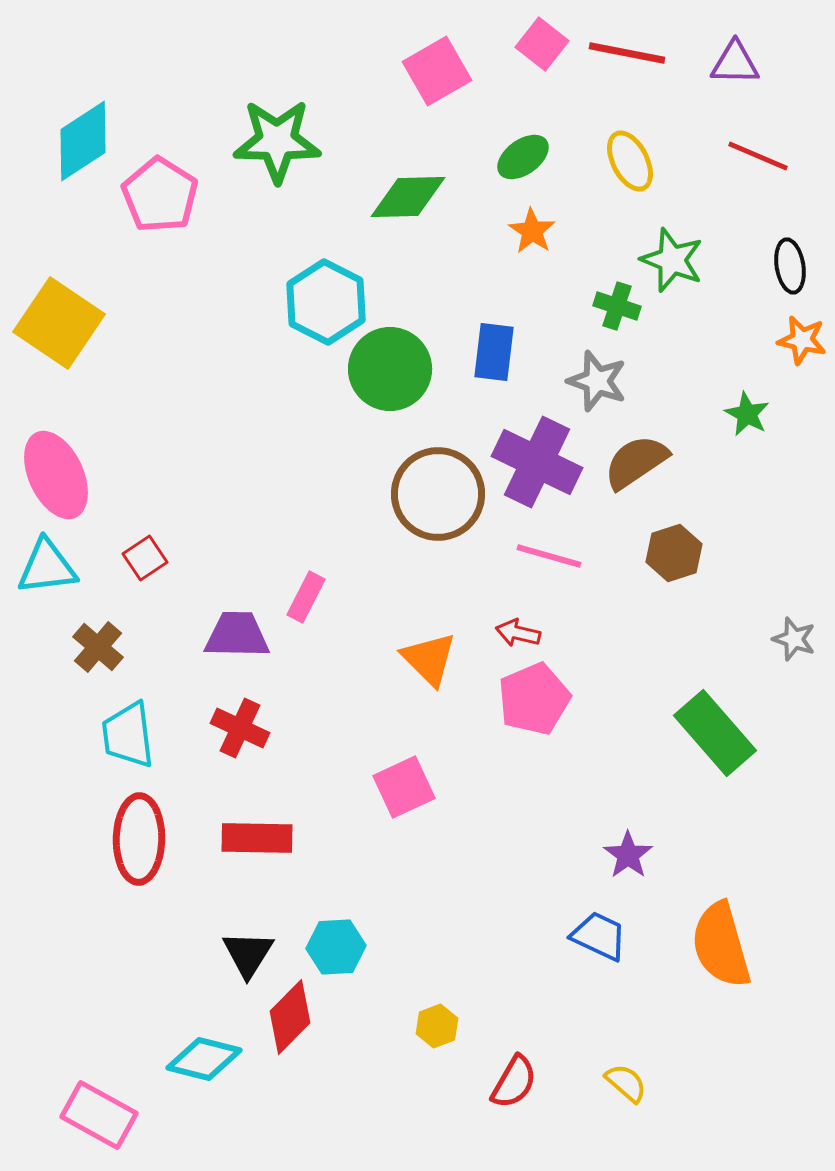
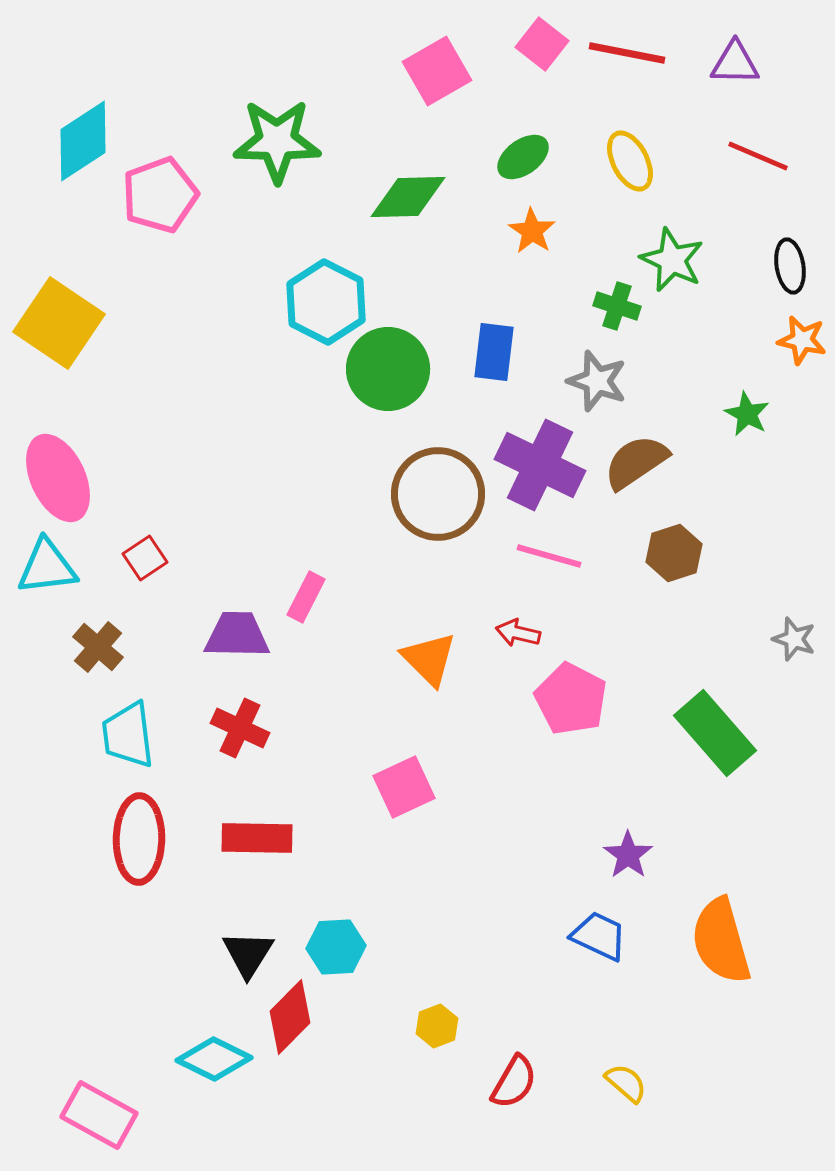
pink pentagon at (160, 195): rotated 20 degrees clockwise
green star at (672, 260): rotated 4 degrees clockwise
green circle at (390, 369): moved 2 px left
purple cross at (537, 462): moved 3 px right, 3 px down
pink ellipse at (56, 475): moved 2 px right, 3 px down
pink pentagon at (534, 699): moved 37 px right; rotated 22 degrees counterclockwise
orange semicircle at (721, 945): moved 4 px up
cyan diamond at (204, 1059): moved 10 px right; rotated 12 degrees clockwise
